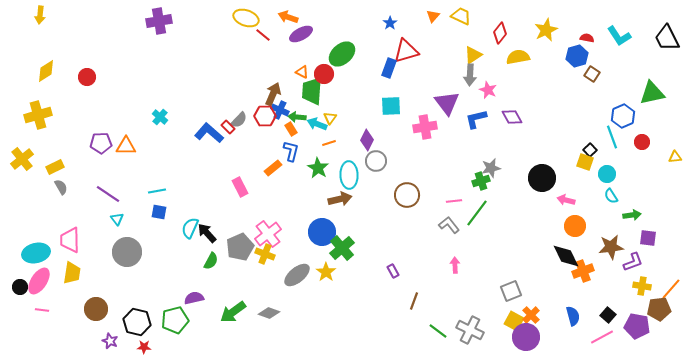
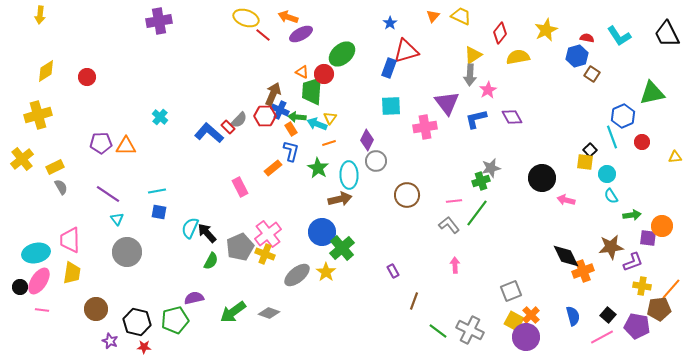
black trapezoid at (667, 38): moved 4 px up
pink star at (488, 90): rotated 18 degrees clockwise
yellow square at (585, 162): rotated 12 degrees counterclockwise
orange circle at (575, 226): moved 87 px right
